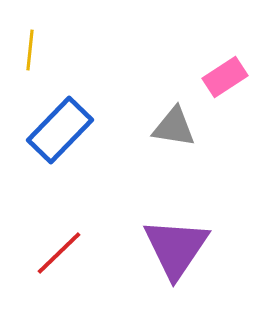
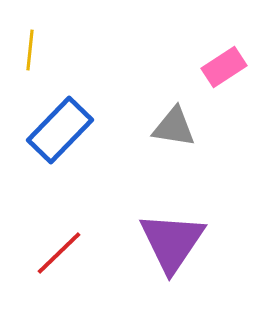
pink rectangle: moved 1 px left, 10 px up
purple triangle: moved 4 px left, 6 px up
